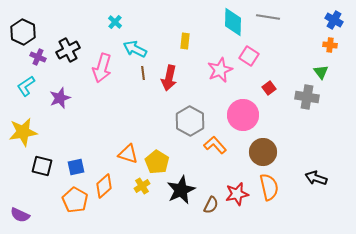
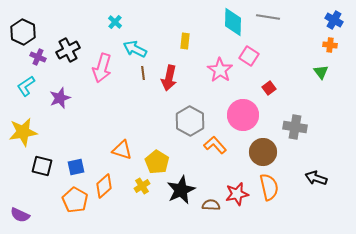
pink star: rotated 15 degrees counterclockwise
gray cross: moved 12 px left, 30 px down
orange triangle: moved 6 px left, 4 px up
brown semicircle: rotated 114 degrees counterclockwise
